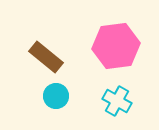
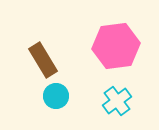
brown rectangle: moved 3 px left, 3 px down; rotated 20 degrees clockwise
cyan cross: rotated 24 degrees clockwise
